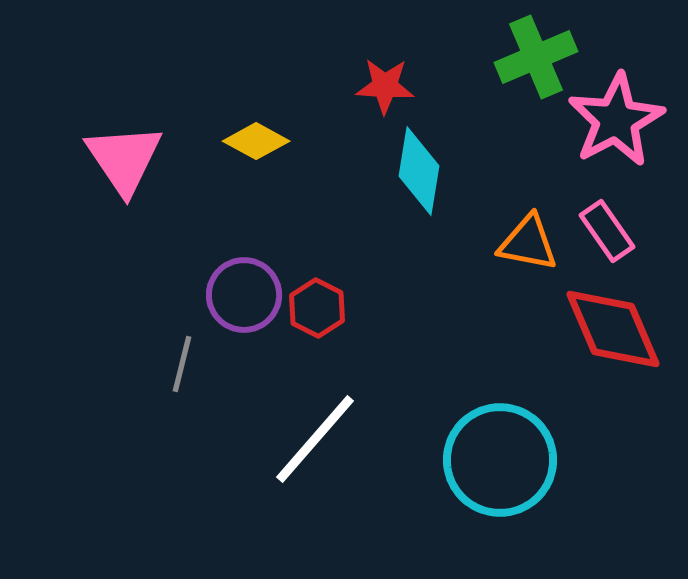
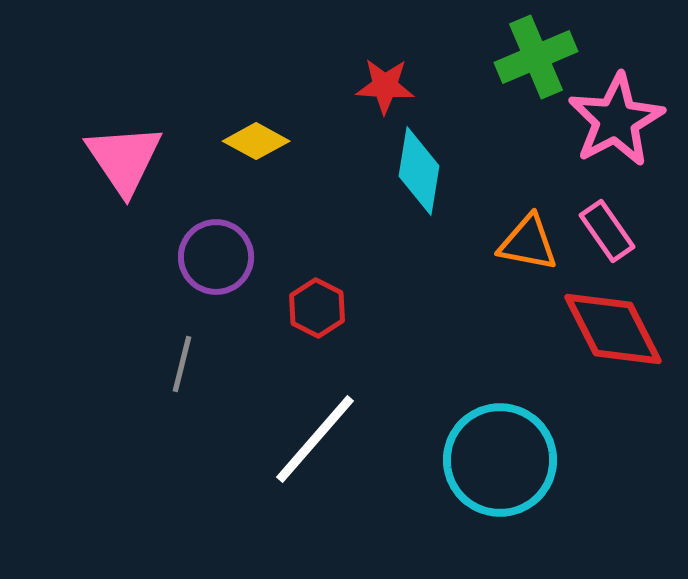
purple circle: moved 28 px left, 38 px up
red diamond: rotated 4 degrees counterclockwise
